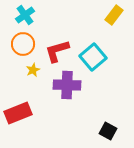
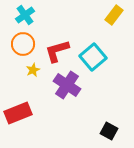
purple cross: rotated 32 degrees clockwise
black square: moved 1 px right
